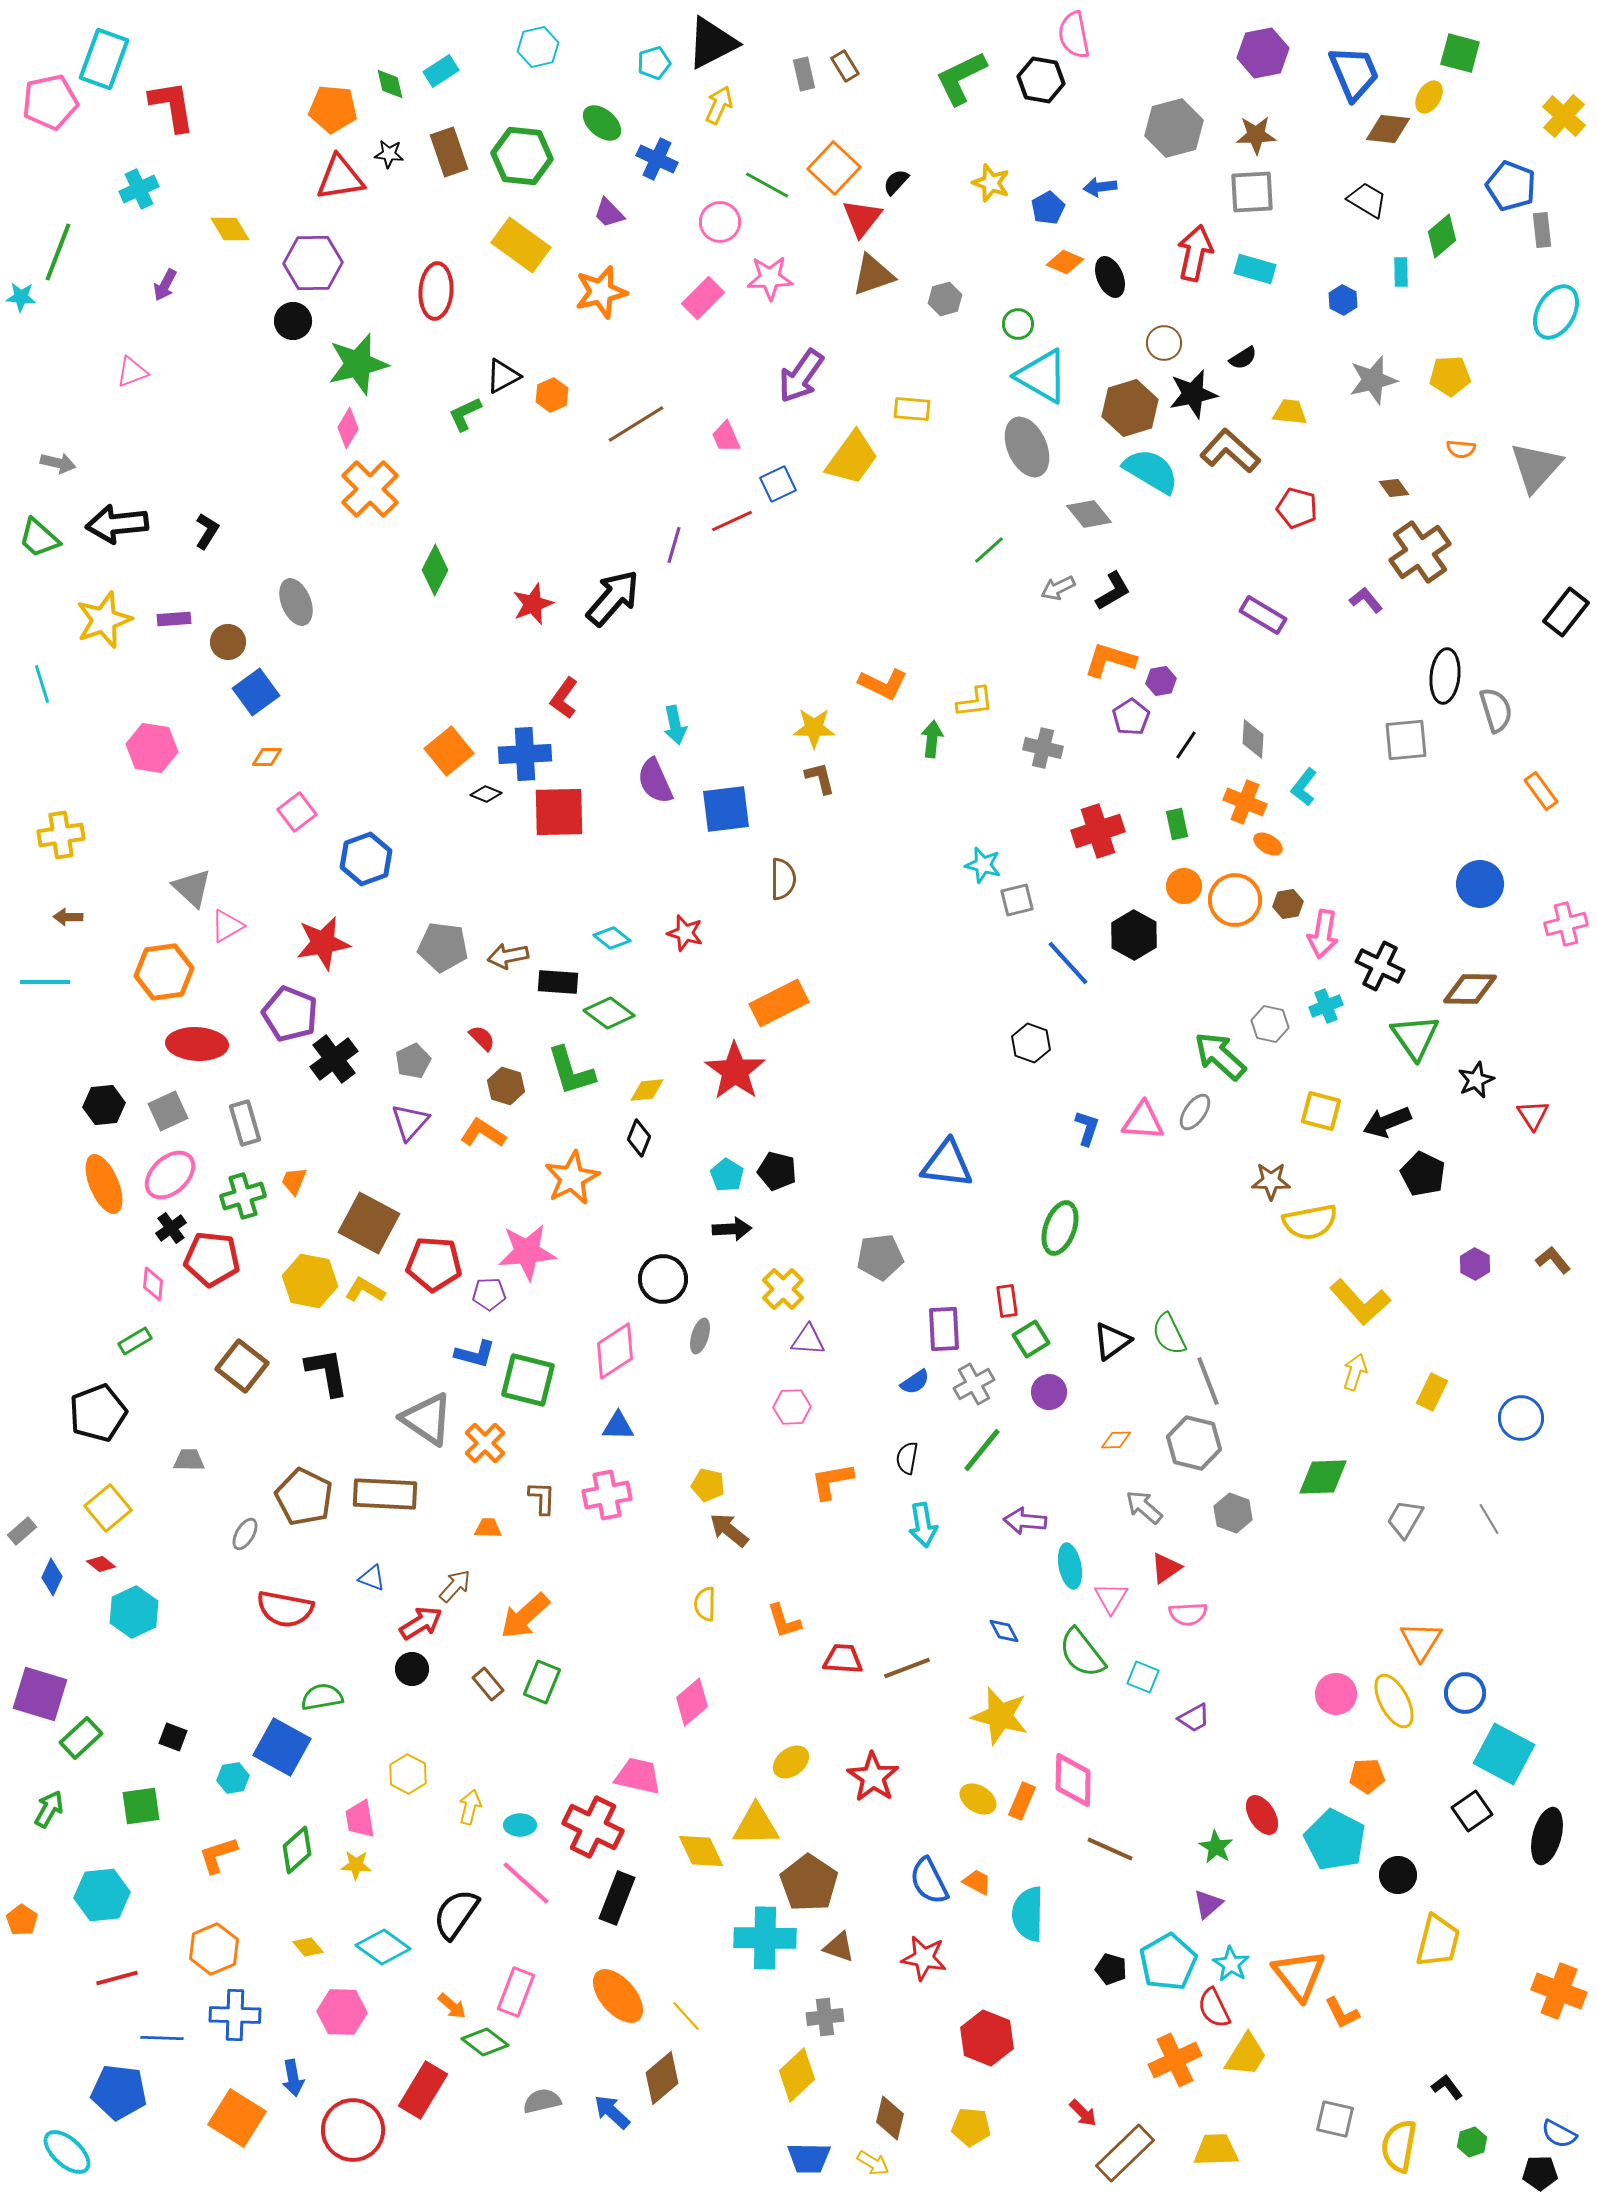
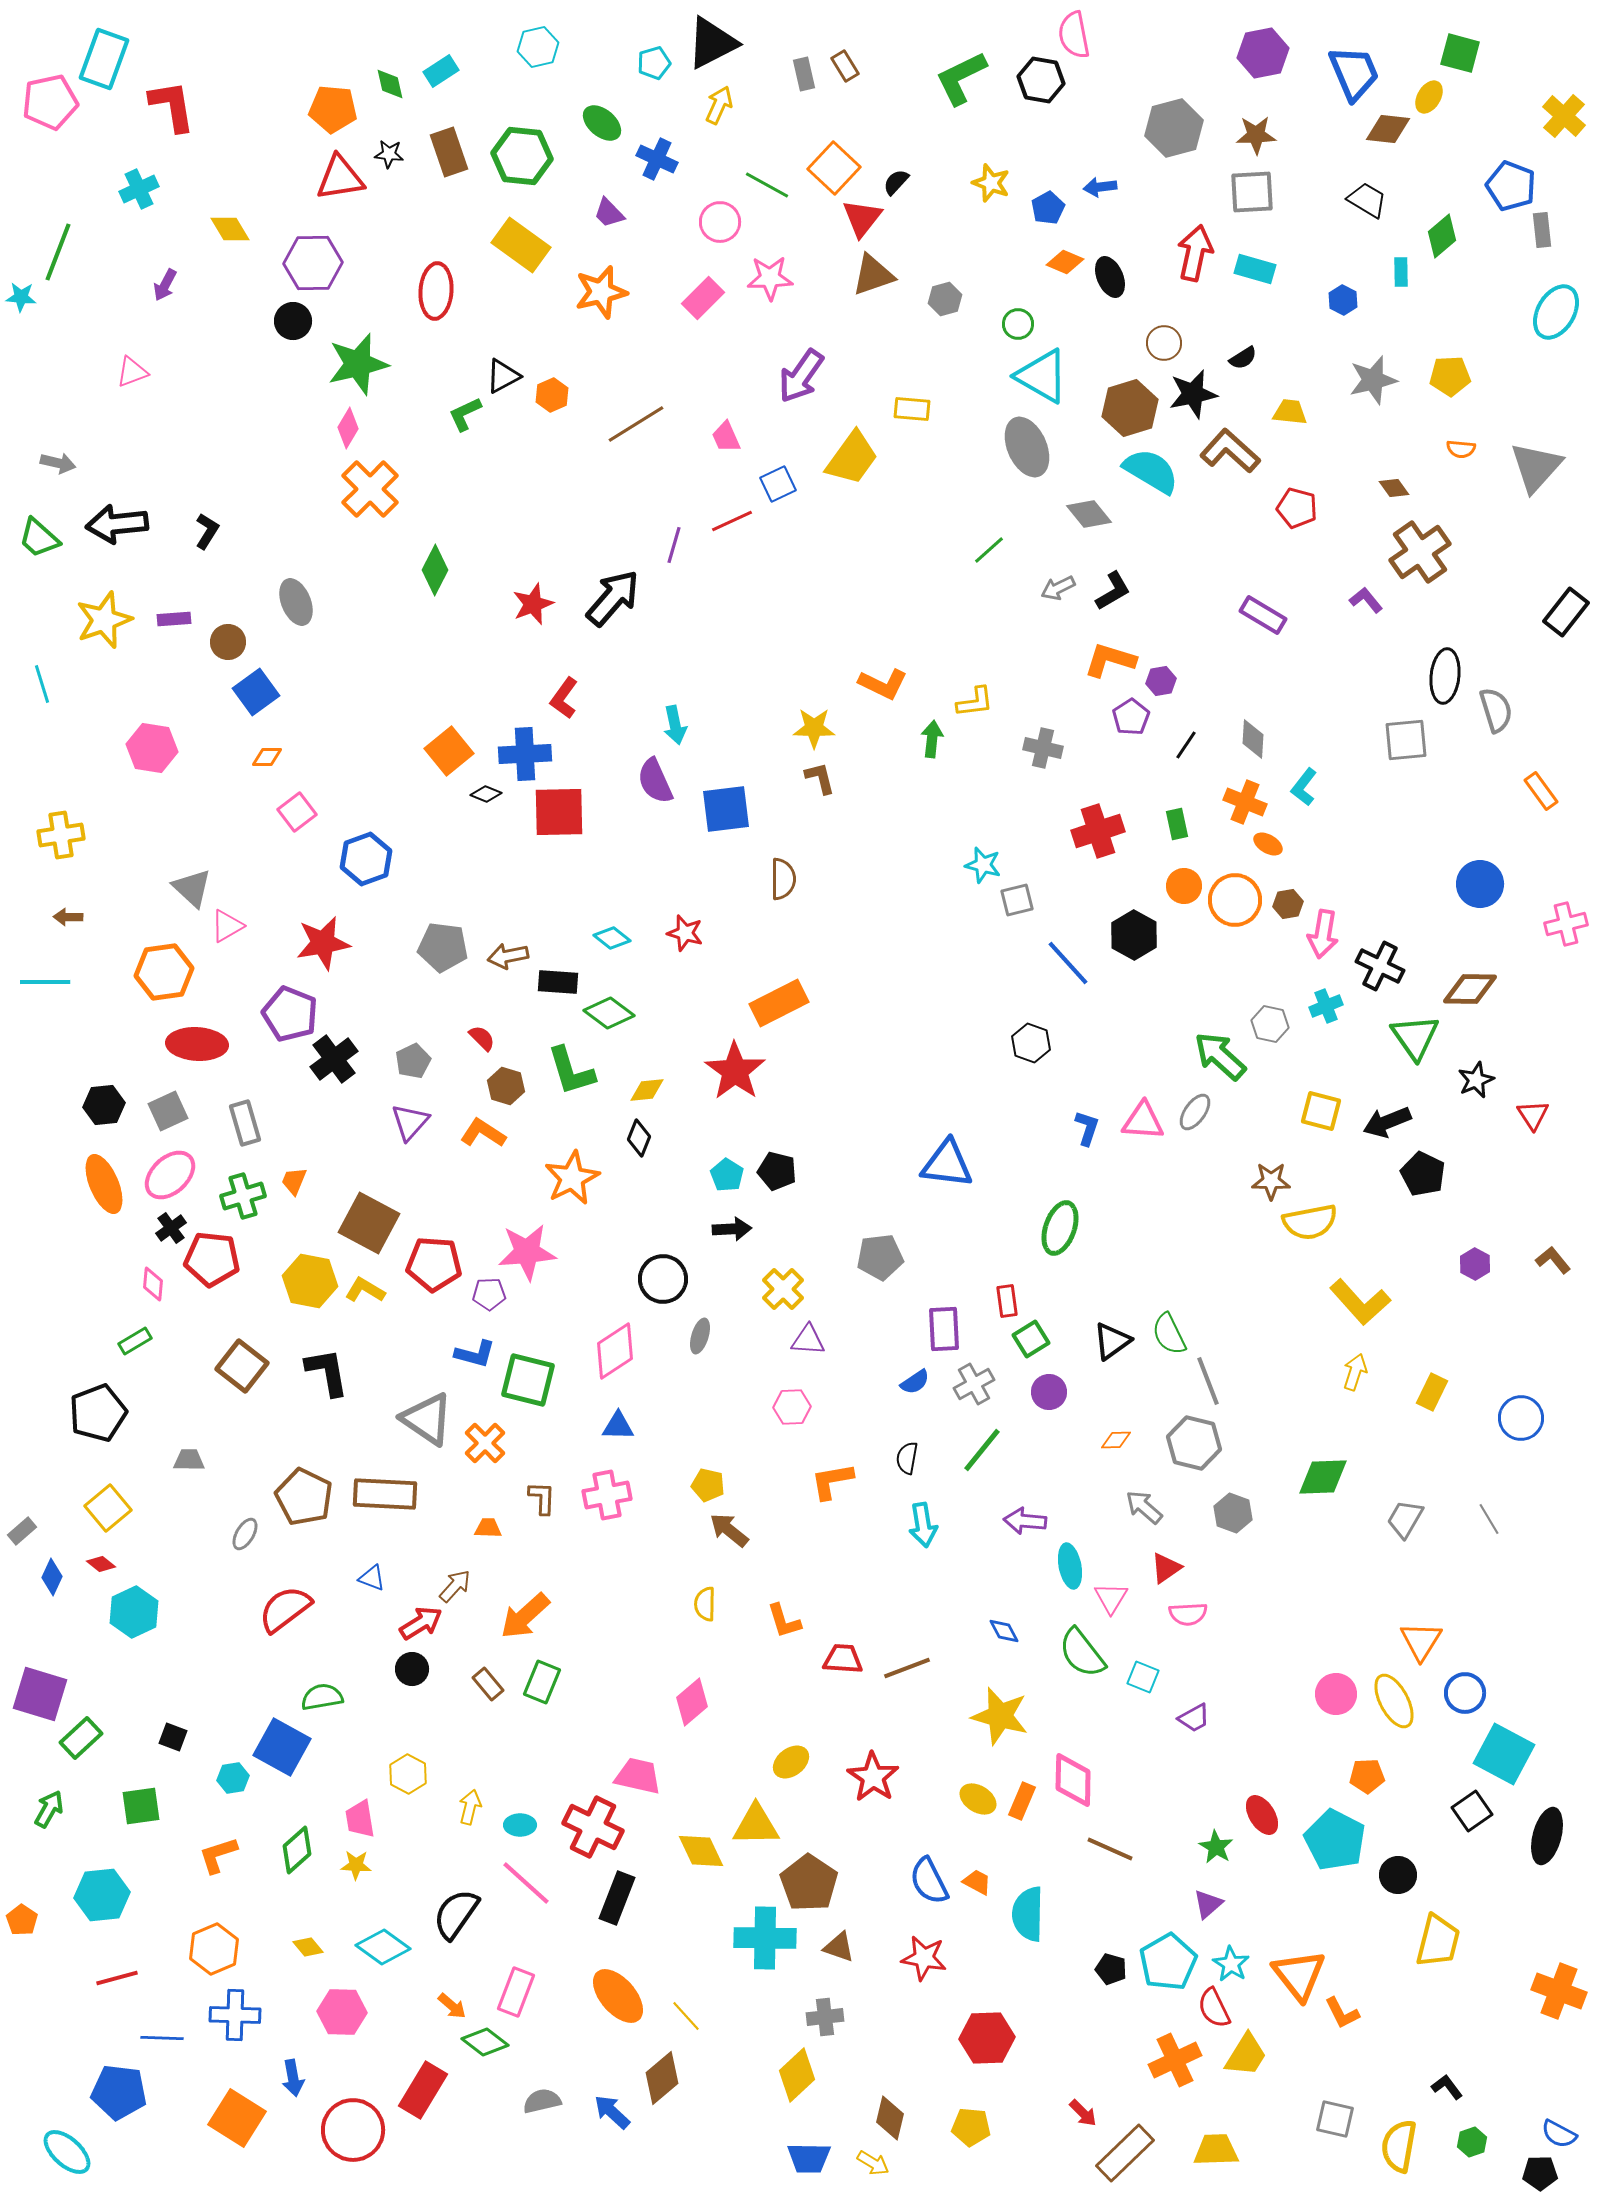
red semicircle at (285, 1609): rotated 132 degrees clockwise
red hexagon at (987, 2038): rotated 24 degrees counterclockwise
